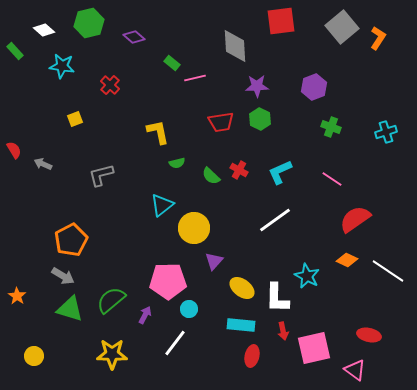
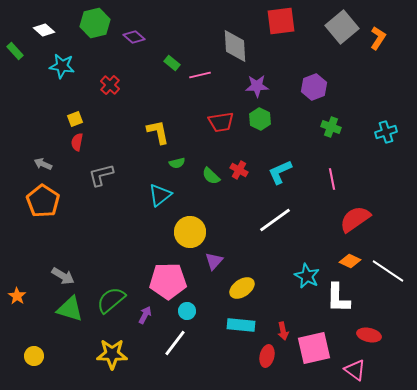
green hexagon at (89, 23): moved 6 px right
pink line at (195, 78): moved 5 px right, 3 px up
red semicircle at (14, 150): moved 63 px right, 8 px up; rotated 138 degrees counterclockwise
pink line at (332, 179): rotated 45 degrees clockwise
cyan triangle at (162, 205): moved 2 px left, 10 px up
yellow circle at (194, 228): moved 4 px left, 4 px down
orange pentagon at (71, 240): moved 28 px left, 39 px up; rotated 12 degrees counterclockwise
orange diamond at (347, 260): moved 3 px right, 1 px down
yellow ellipse at (242, 288): rotated 70 degrees counterclockwise
white L-shape at (277, 298): moved 61 px right
cyan circle at (189, 309): moved 2 px left, 2 px down
red ellipse at (252, 356): moved 15 px right
